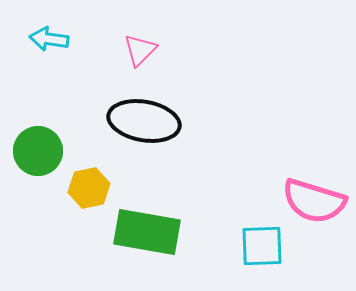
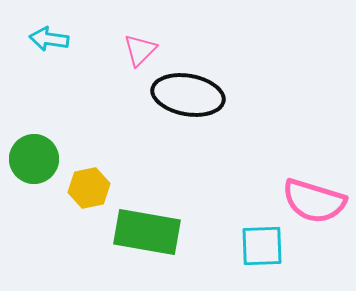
black ellipse: moved 44 px right, 26 px up
green circle: moved 4 px left, 8 px down
